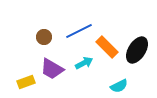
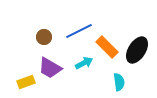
purple trapezoid: moved 2 px left, 1 px up
cyan semicircle: moved 4 px up; rotated 72 degrees counterclockwise
